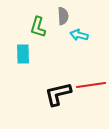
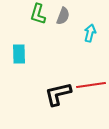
gray semicircle: rotated 24 degrees clockwise
green L-shape: moved 13 px up
cyan arrow: moved 11 px right, 2 px up; rotated 90 degrees clockwise
cyan rectangle: moved 4 px left
